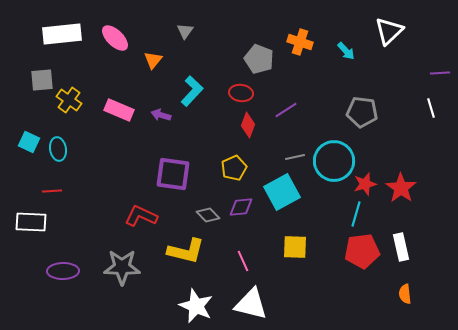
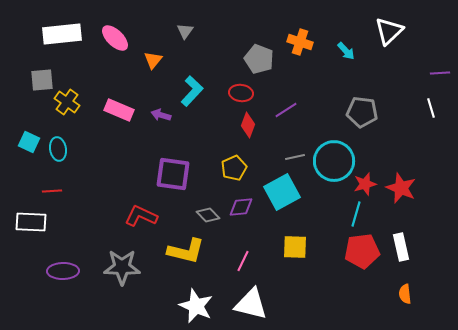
yellow cross at (69, 100): moved 2 px left, 2 px down
red star at (401, 188): rotated 12 degrees counterclockwise
pink line at (243, 261): rotated 50 degrees clockwise
